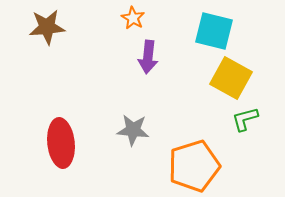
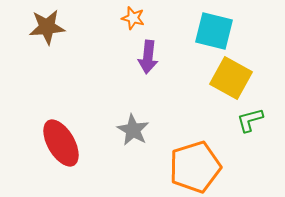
orange star: rotated 15 degrees counterclockwise
green L-shape: moved 5 px right, 1 px down
gray star: rotated 24 degrees clockwise
red ellipse: rotated 24 degrees counterclockwise
orange pentagon: moved 1 px right, 1 px down
